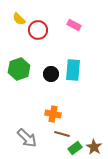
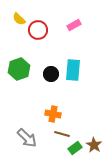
pink rectangle: rotated 56 degrees counterclockwise
brown star: moved 2 px up
